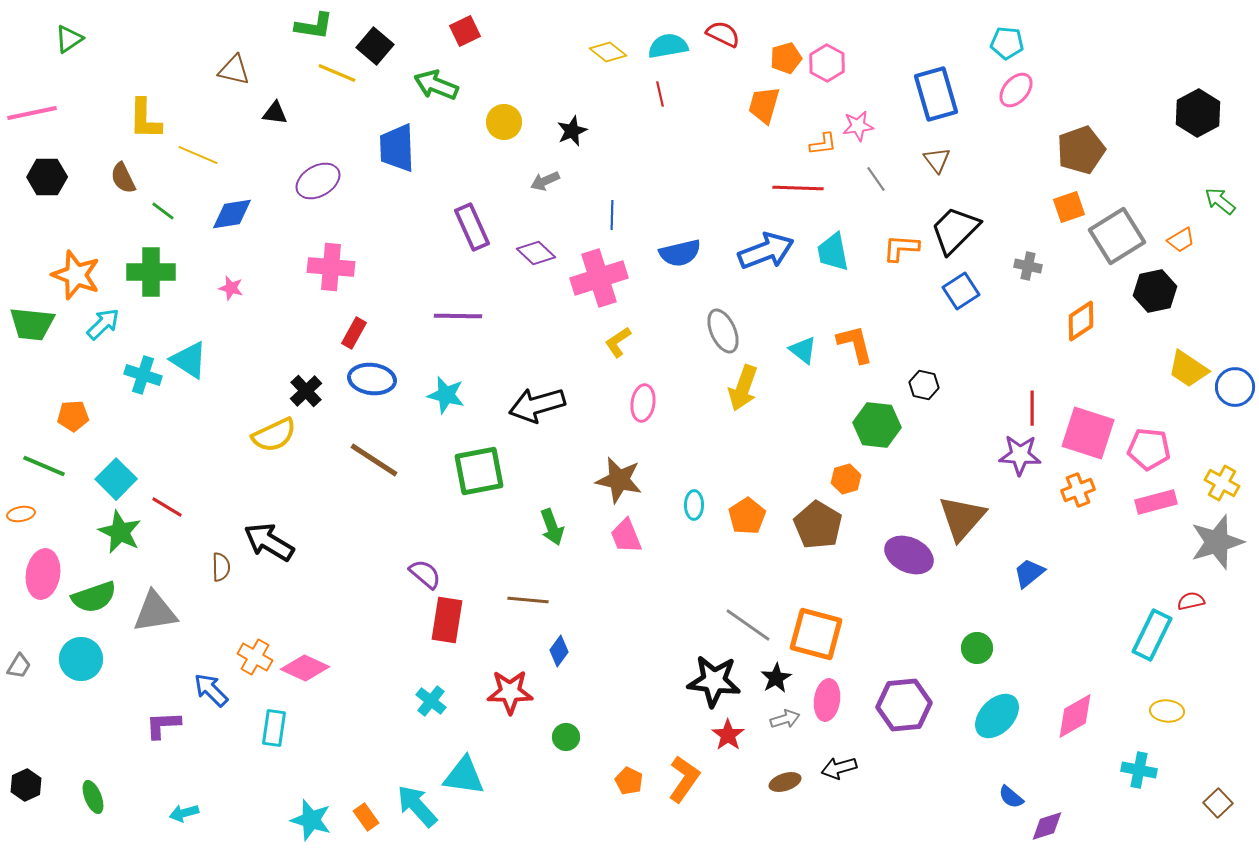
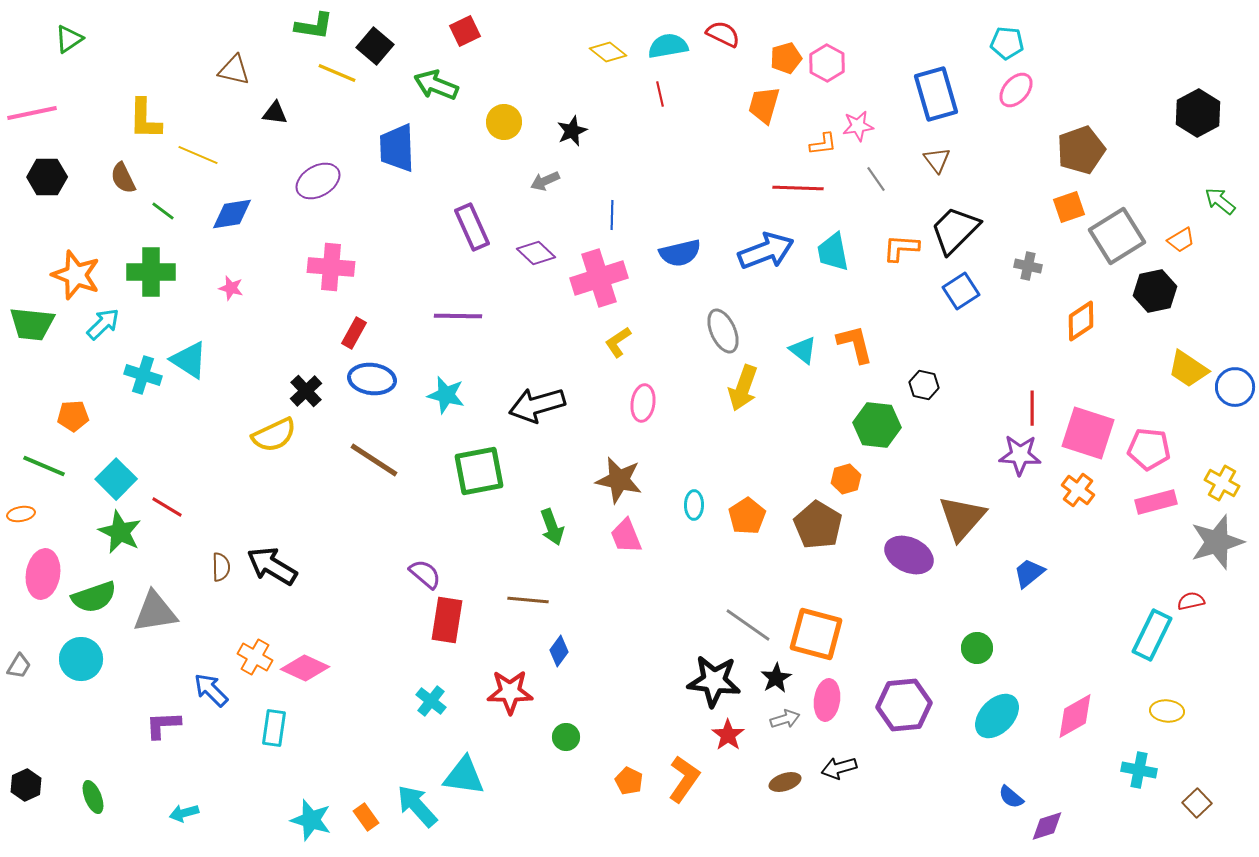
orange cross at (1078, 490): rotated 32 degrees counterclockwise
black arrow at (269, 542): moved 3 px right, 24 px down
brown square at (1218, 803): moved 21 px left
